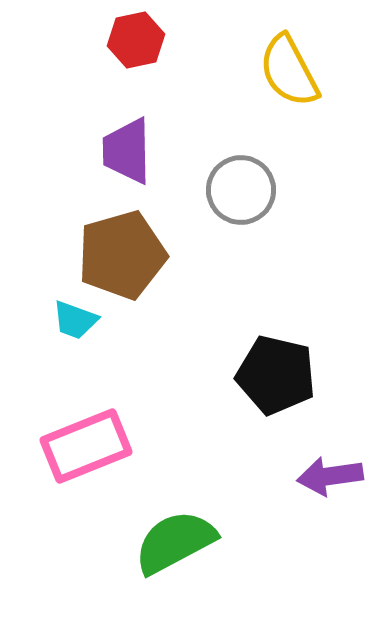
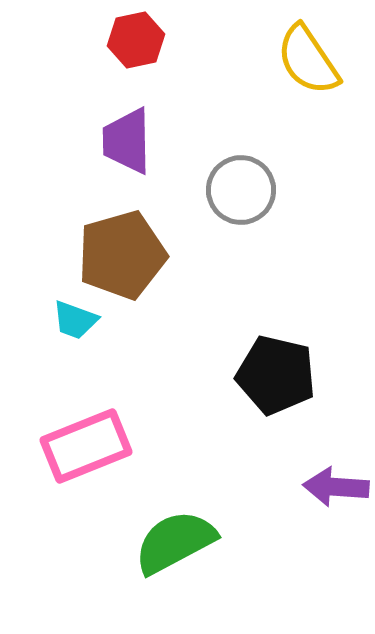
yellow semicircle: moved 19 px right, 11 px up; rotated 6 degrees counterclockwise
purple trapezoid: moved 10 px up
purple arrow: moved 6 px right, 11 px down; rotated 12 degrees clockwise
